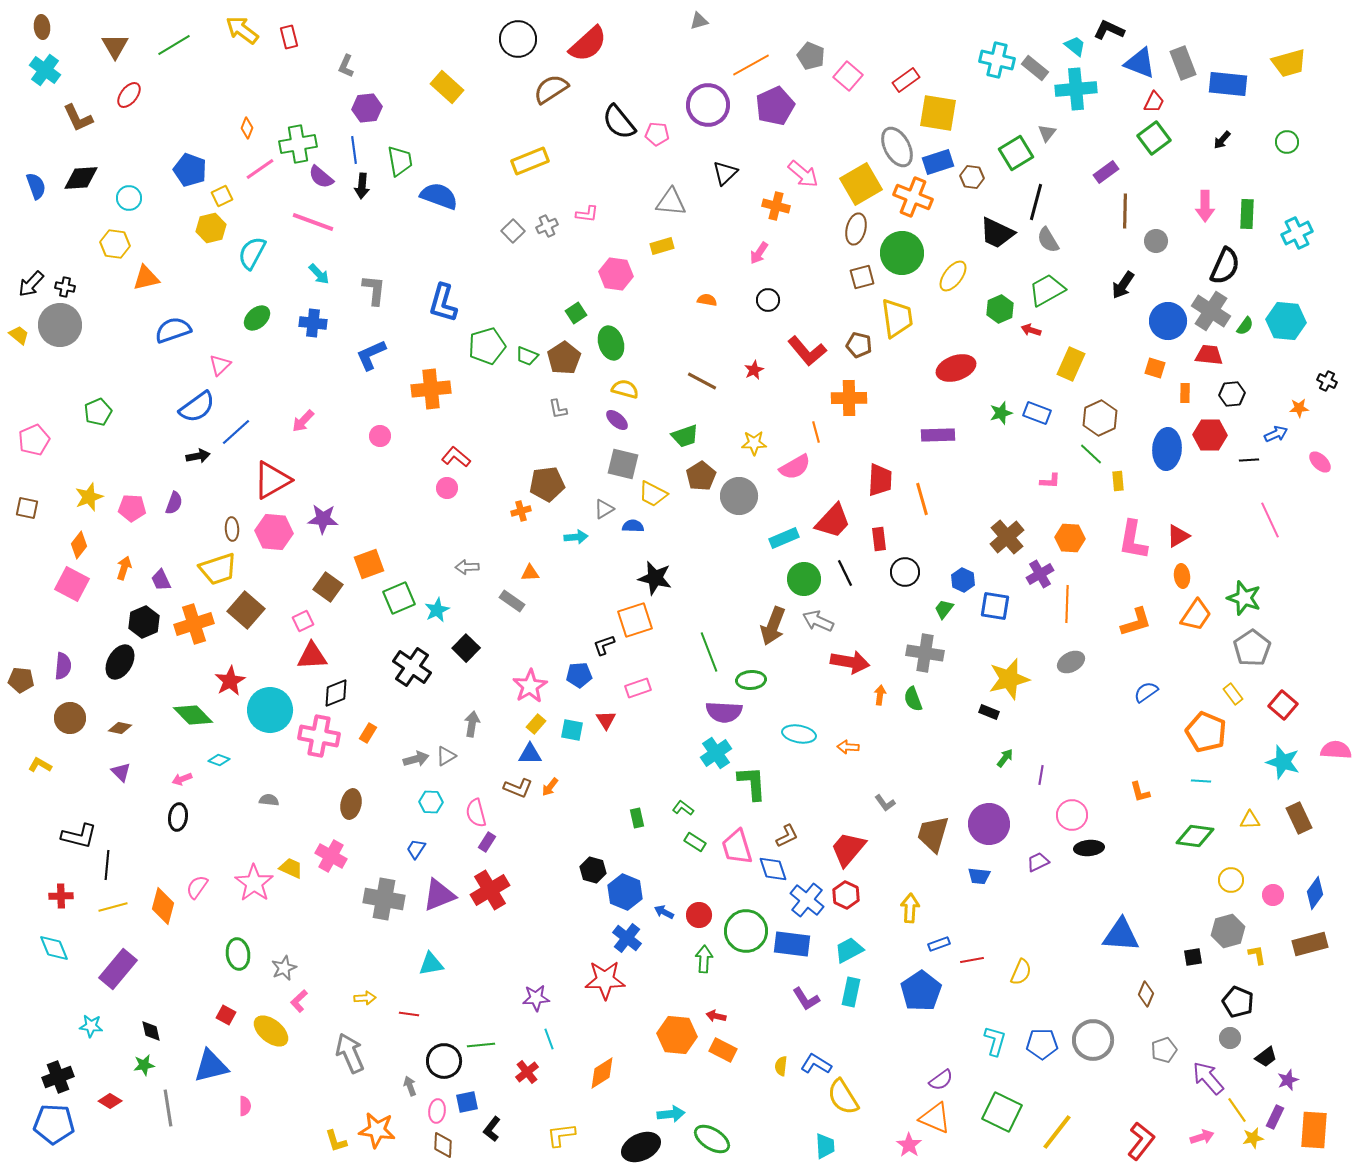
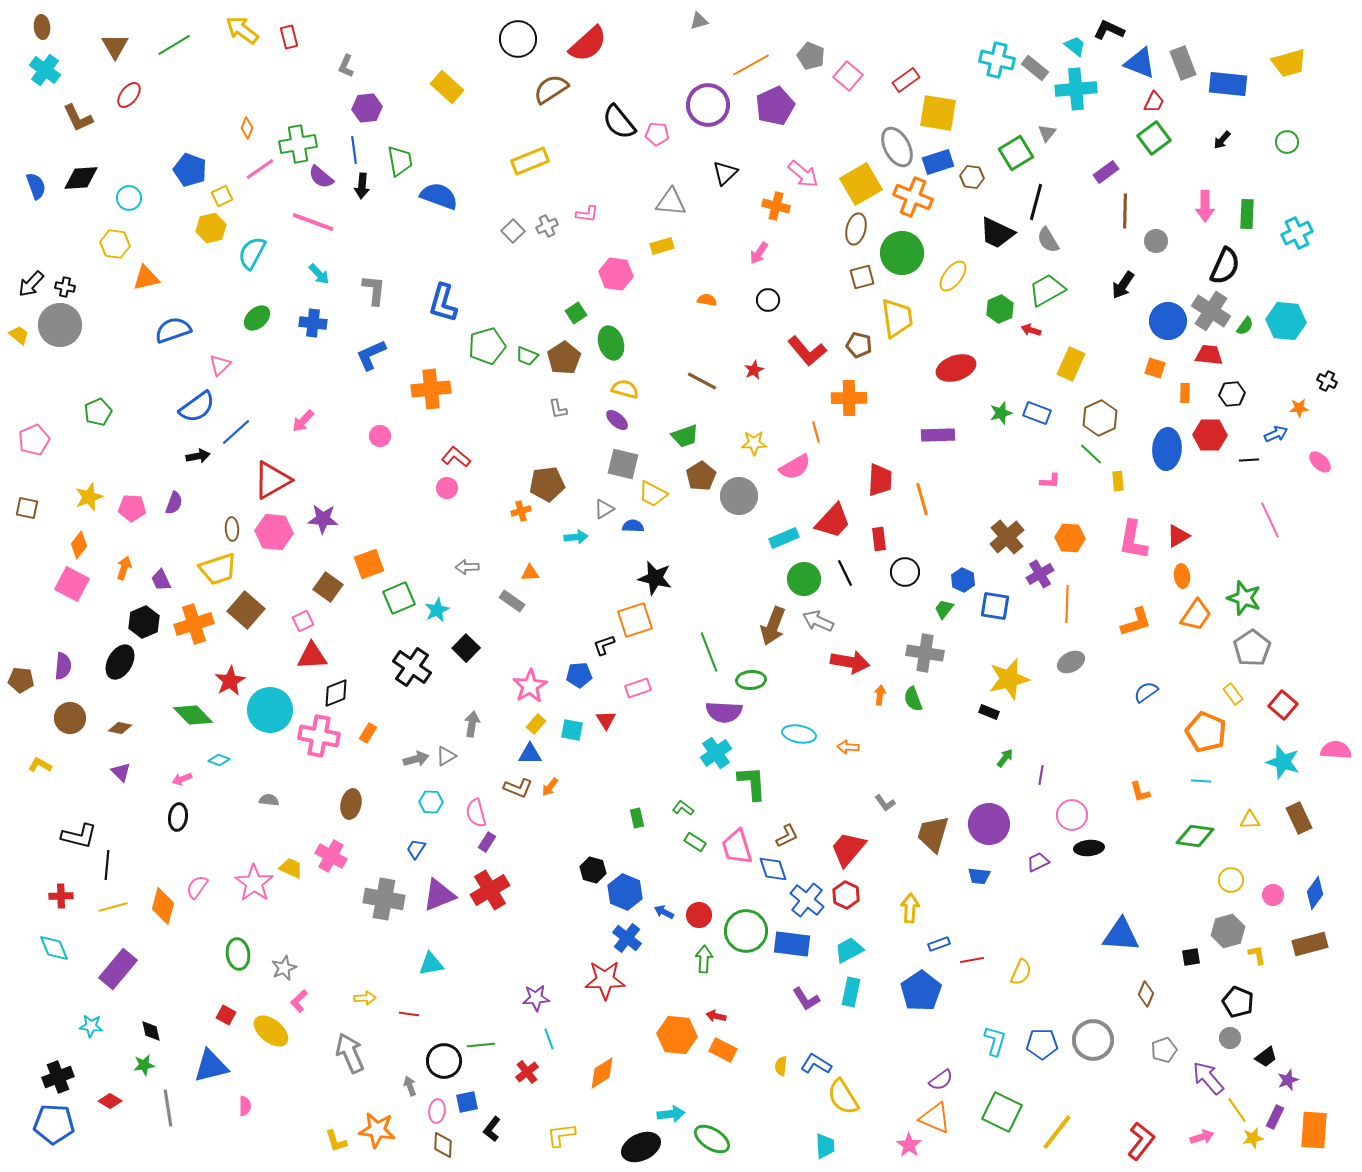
black square at (1193, 957): moved 2 px left
